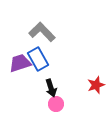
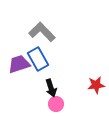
purple trapezoid: moved 1 px left, 1 px down
red star: rotated 12 degrees clockwise
